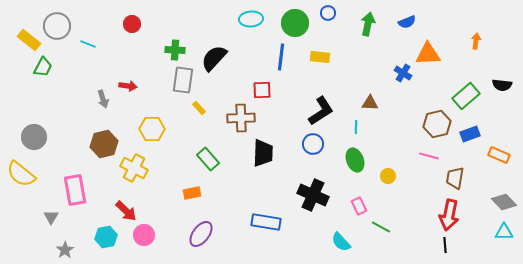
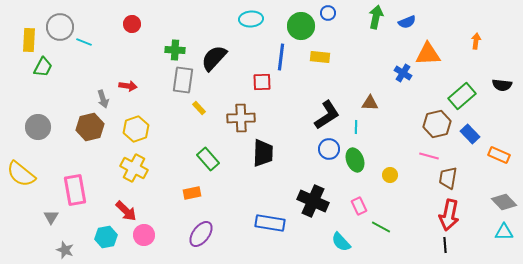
green circle at (295, 23): moved 6 px right, 3 px down
green arrow at (368, 24): moved 8 px right, 7 px up
gray circle at (57, 26): moved 3 px right, 1 px down
yellow rectangle at (29, 40): rotated 55 degrees clockwise
cyan line at (88, 44): moved 4 px left, 2 px up
red square at (262, 90): moved 8 px up
green rectangle at (466, 96): moved 4 px left
black L-shape at (321, 111): moved 6 px right, 4 px down
yellow hexagon at (152, 129): moved 16 px left; rotated 20 degrees counterclockwise
blue rectangle at (470, 134): rotated 66 degrees clockwise
gray circle at (34, 137): moved 4 px right, 10 px up
brown hexagon at (104, 144): moved 14 px left, 17 px up
blue circle at (313, 144): moved 16 px right, 5 px down
yellow circle at (388, 176): moved 2 px right, 1 px up
brown trapezoid at (455, 178): moved 7 px left
black cross at (313, 195): moved 6 px down
blue rectangle at (266, 222): moved 4 px right, 1 px down
gray star at (65, 250): rotated 18 degrees counterclockwise
